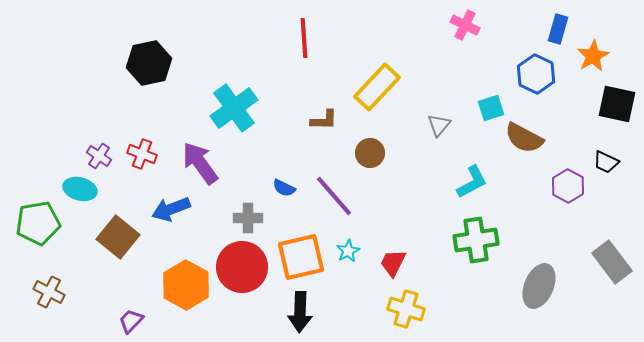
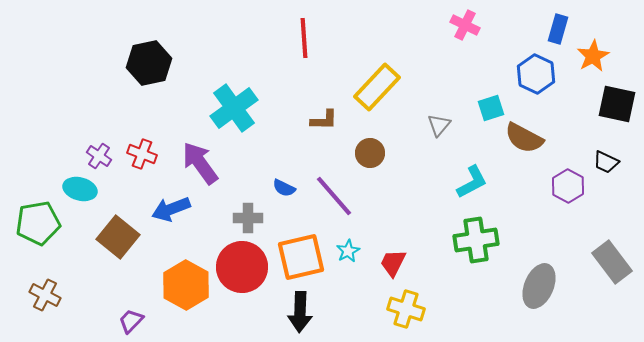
brown cross: moved 4 px left, 3 px down
